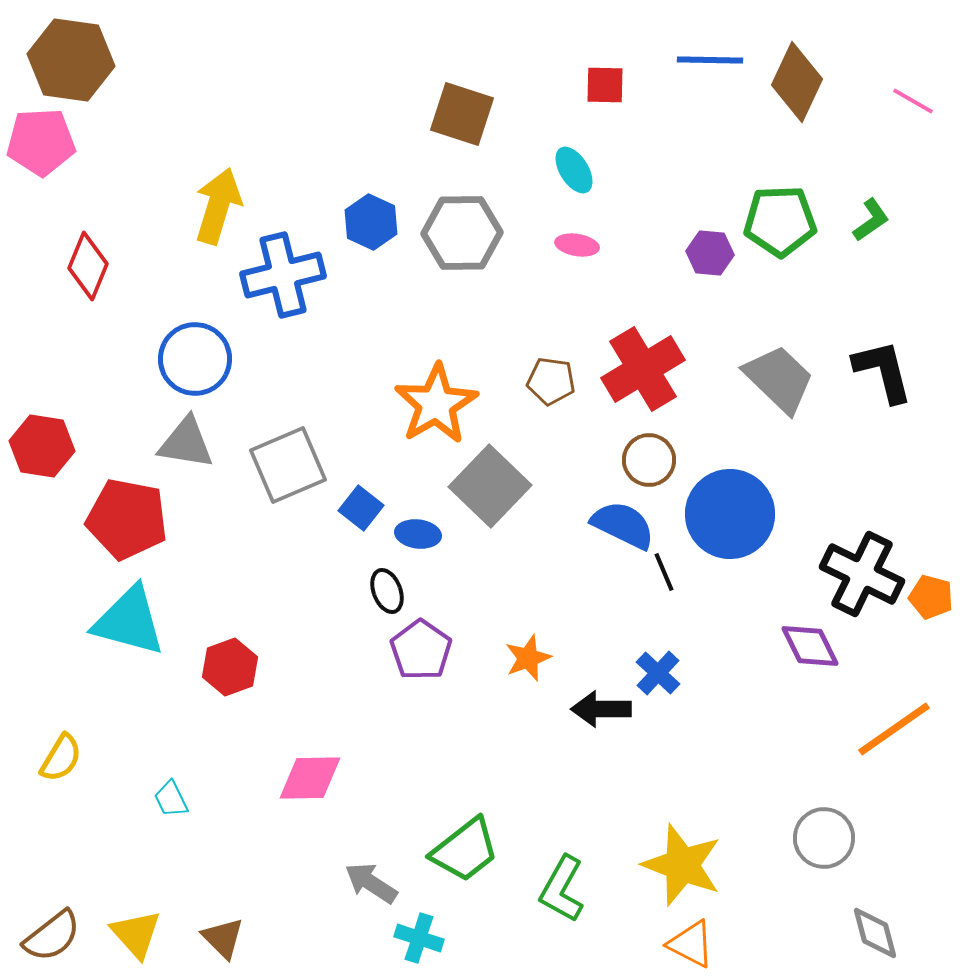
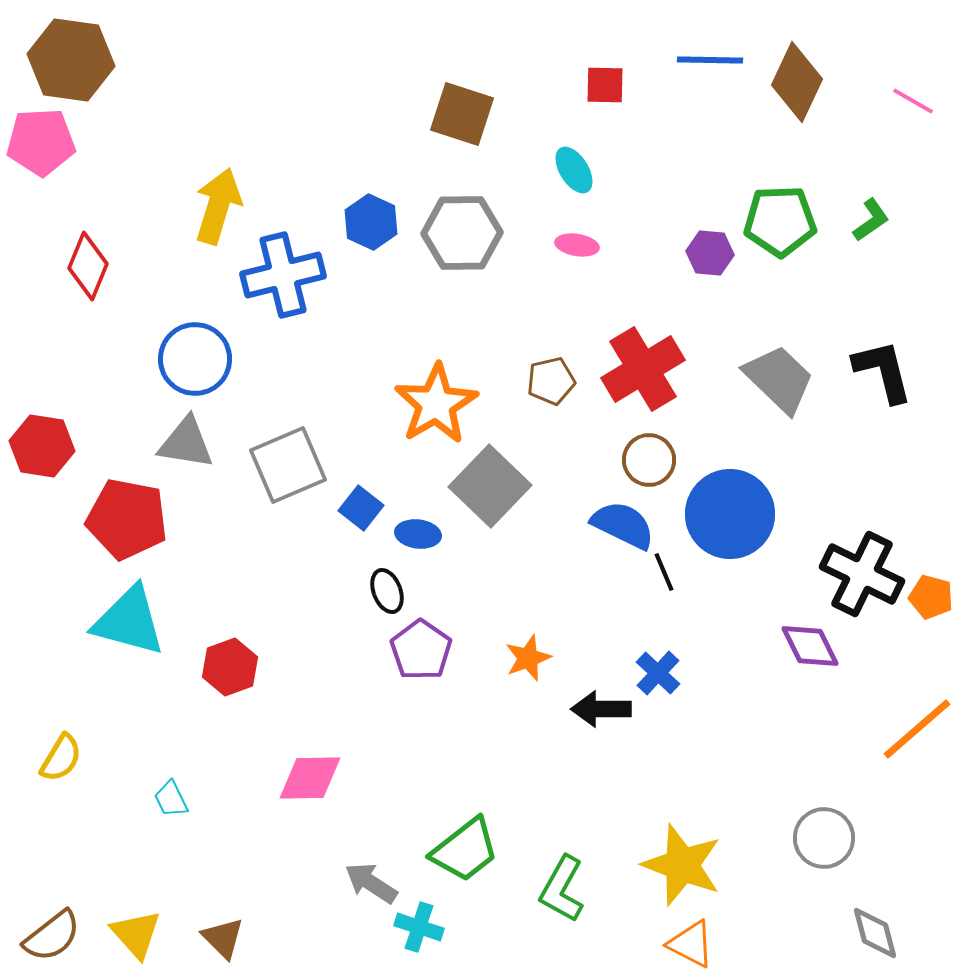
brown pentagon at (551, 381): rotated 21 degrees counterclockwise
orange line at (894, 729): moved 23 px right; rotated 6 degrees counterclockwise
cyan cross at (419, 938): moved 11 px up
